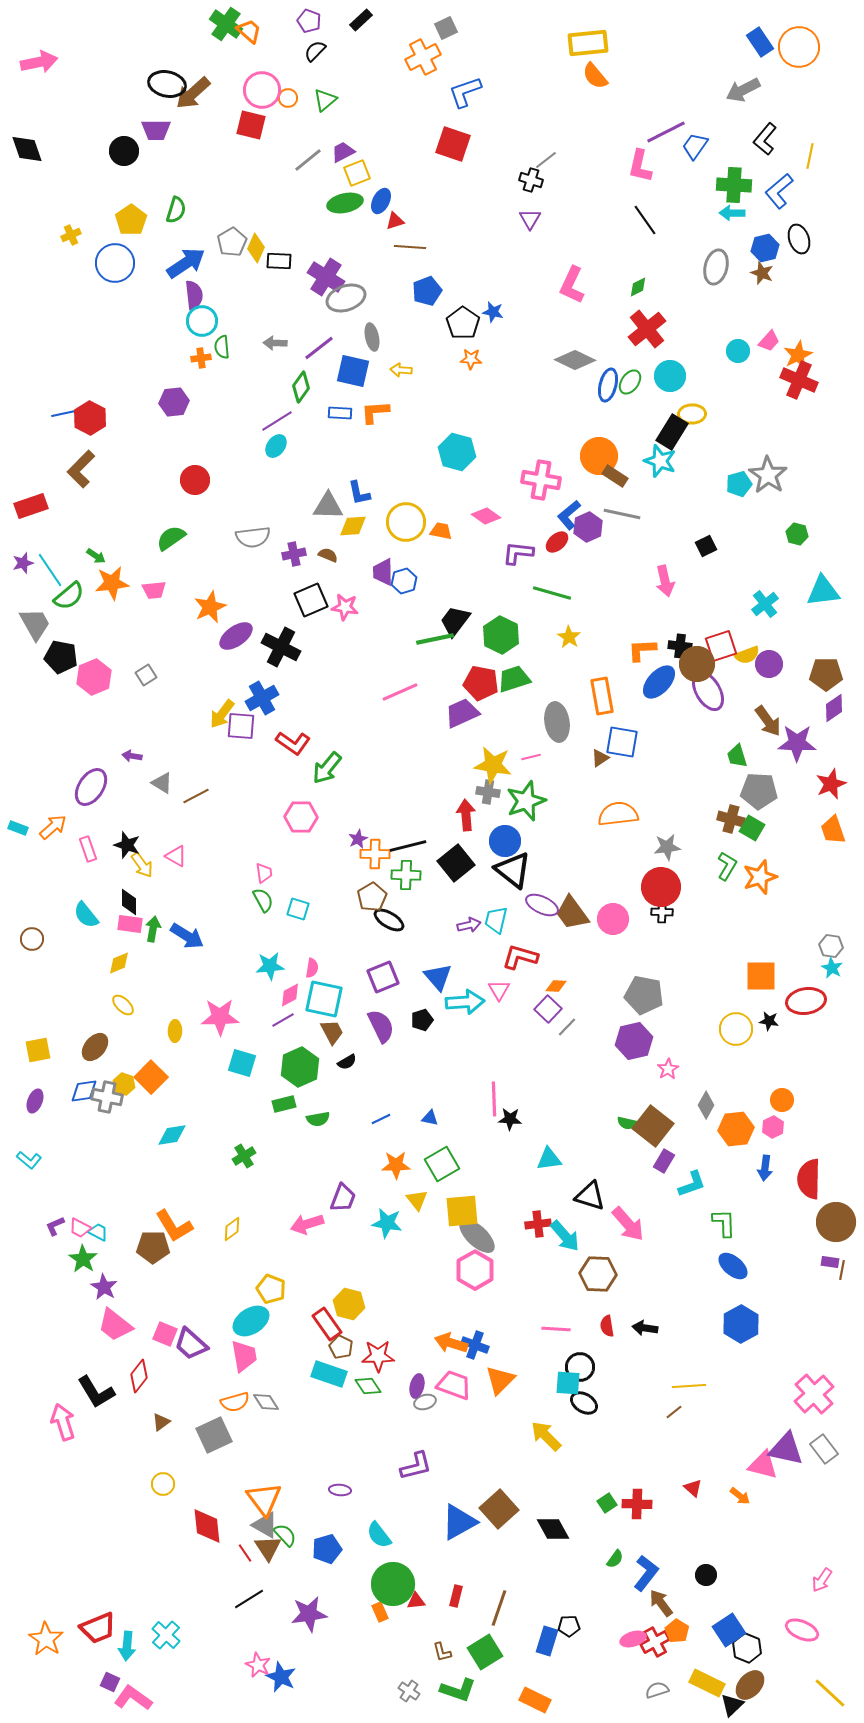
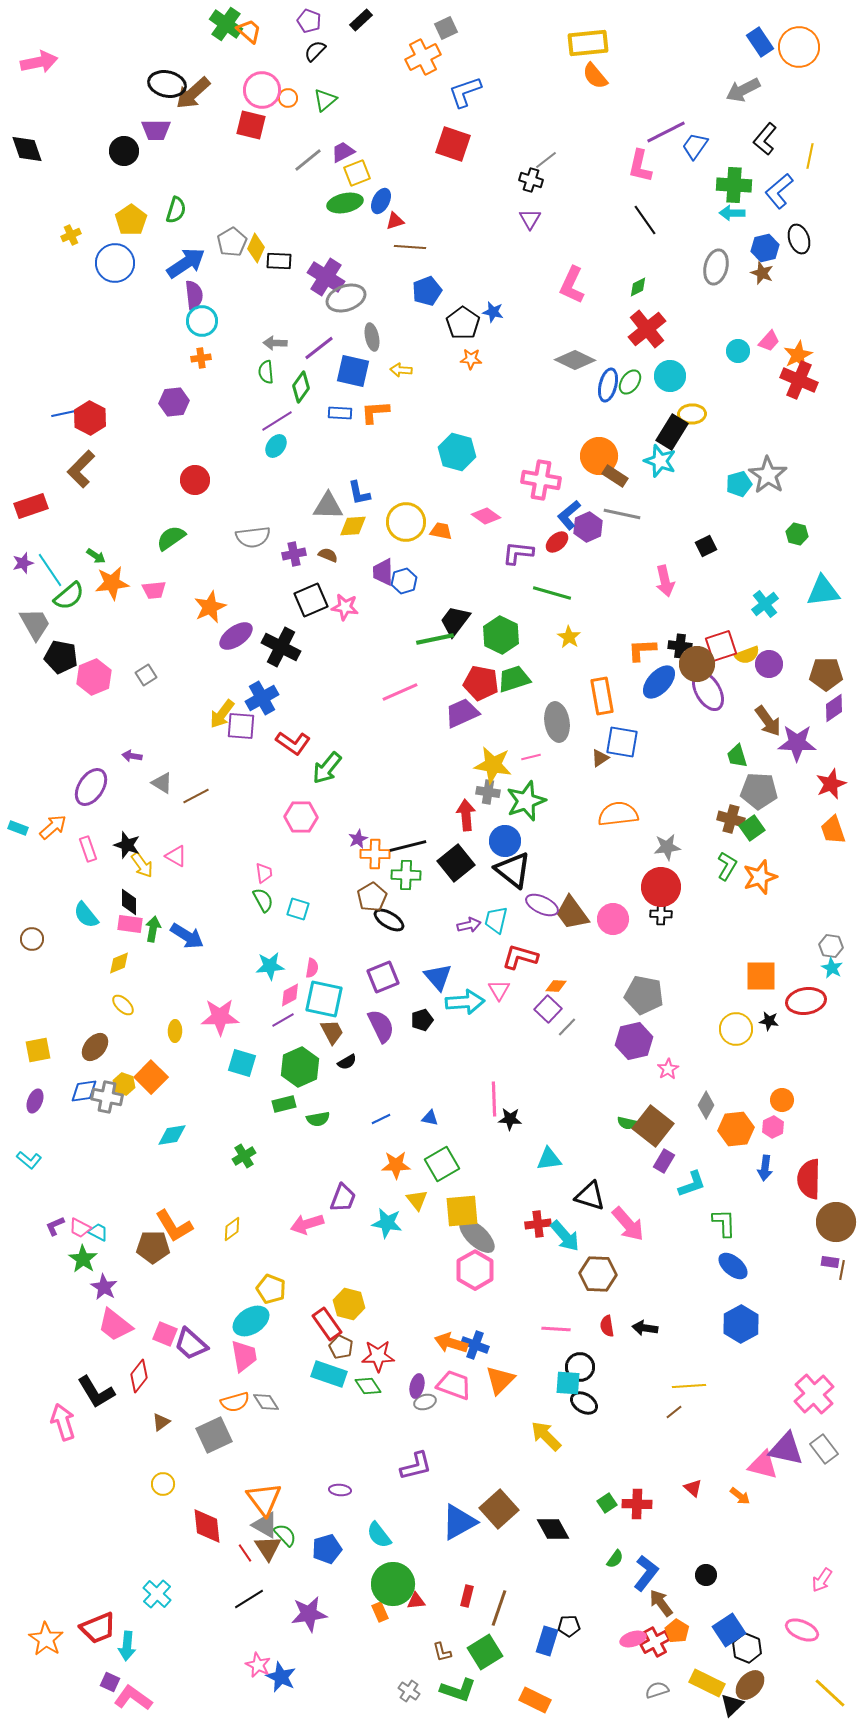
green semicircle at (222, 347): moved 44 px right, 25 px down
green square at (752, 828): rotated 25 degrees clockwise
black cross at (662, 912): moved 1 px left, 2 px down
red rectangle at (456, 1596): moved 11 px right
cyan cross at (166, 1635): moved 9 px left, 41 px up
